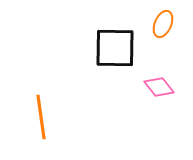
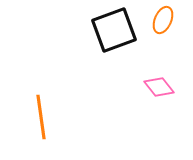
orange ellipse: moved 4 px up
black square: moved 1 px left, 18 px up; rotated 21 degrees counterclockwise
